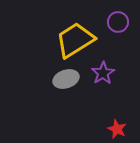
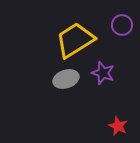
purple circle: moved 4 px right, 3 px down
purple star: rotated 20 degrees counterclockwise
red star: moved 1 px right, 3 px up
